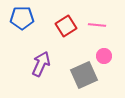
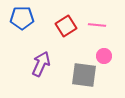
gray square: rotated 32 degrees clockwise
